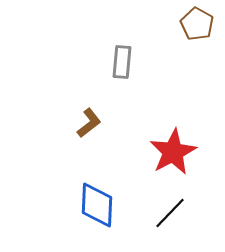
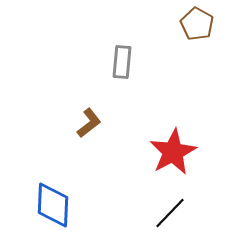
blue diamond: moved 44 px left
